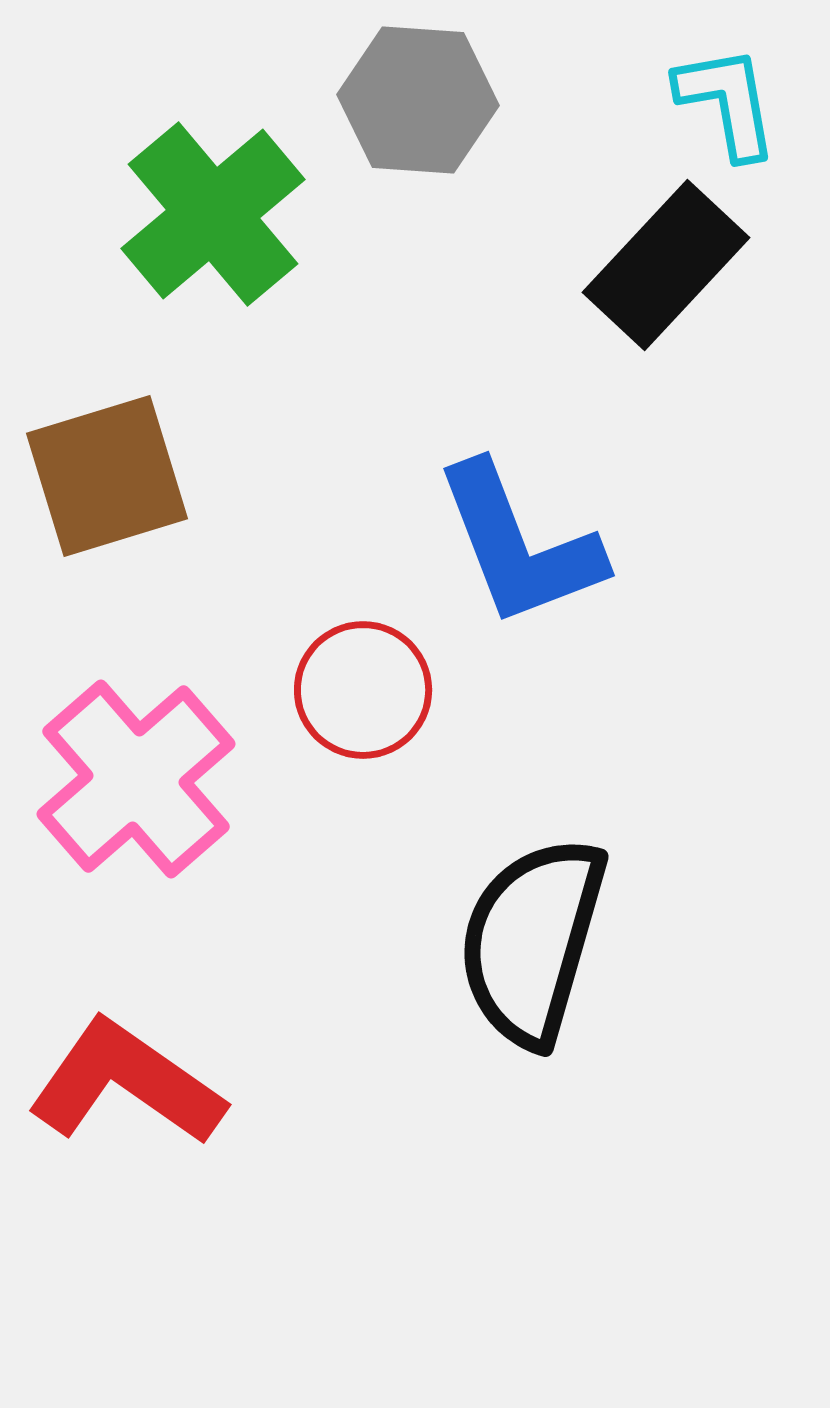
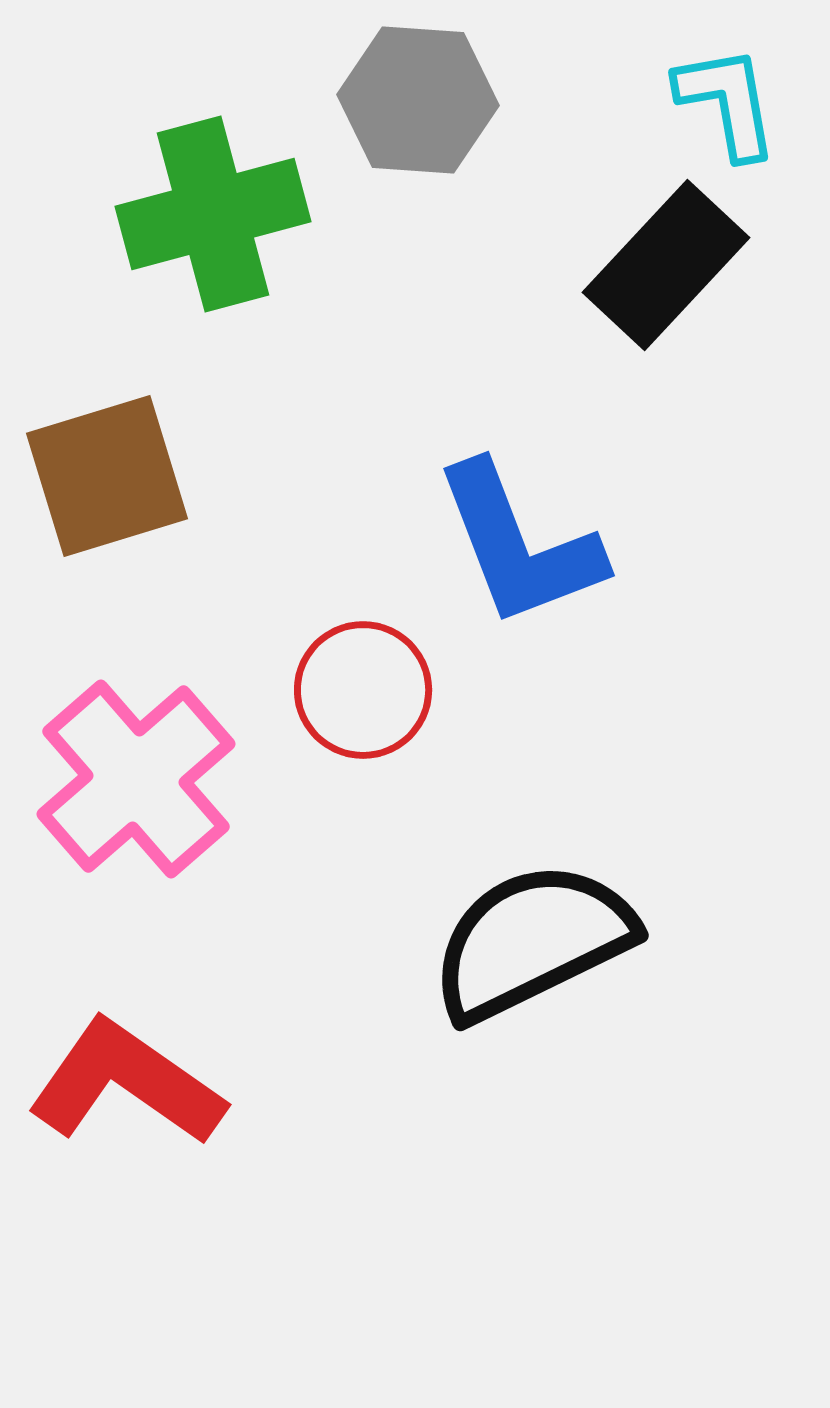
green cross: rotated 25 degrees clockwise
black semicircle: rotated 48 degrees clockwise
